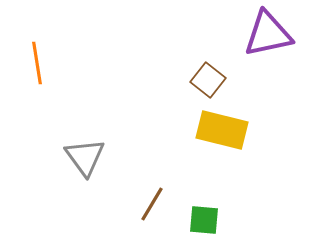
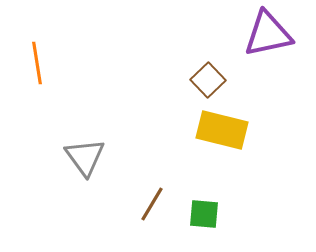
brown square: rotated 8 degrees clockwise
green square: moved 6 px up
